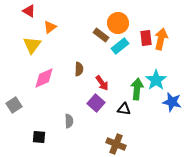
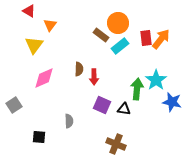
orange triangle: moved 2 px up; rotated 16 degrees counterclockwise
orange arrow: rotated 25 degrees clockwise
yellow triangle: moved 2 px right
red arrow: moved 8 px left, 6 px up; rotated 35 degrees clockwise
purple square: moved 6 px right, 2 px down; rotated 18 degrees counterclockwise
